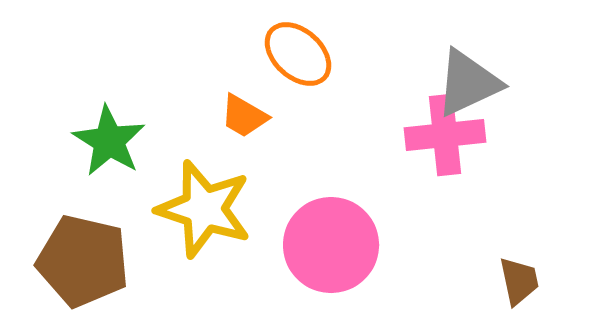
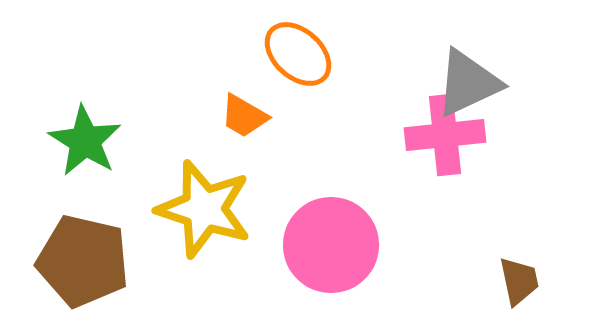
green star: moved 24 px left
